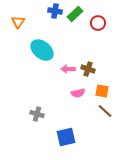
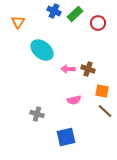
blue cross: moved 1 px left; rotated 16 degrees clockwise
pink semicircle: moved 4 px left, 7 px down
